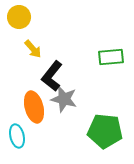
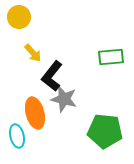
yellow arrow: moved 4 px down
orange ellipse: moved 1 px right, 6 px down
